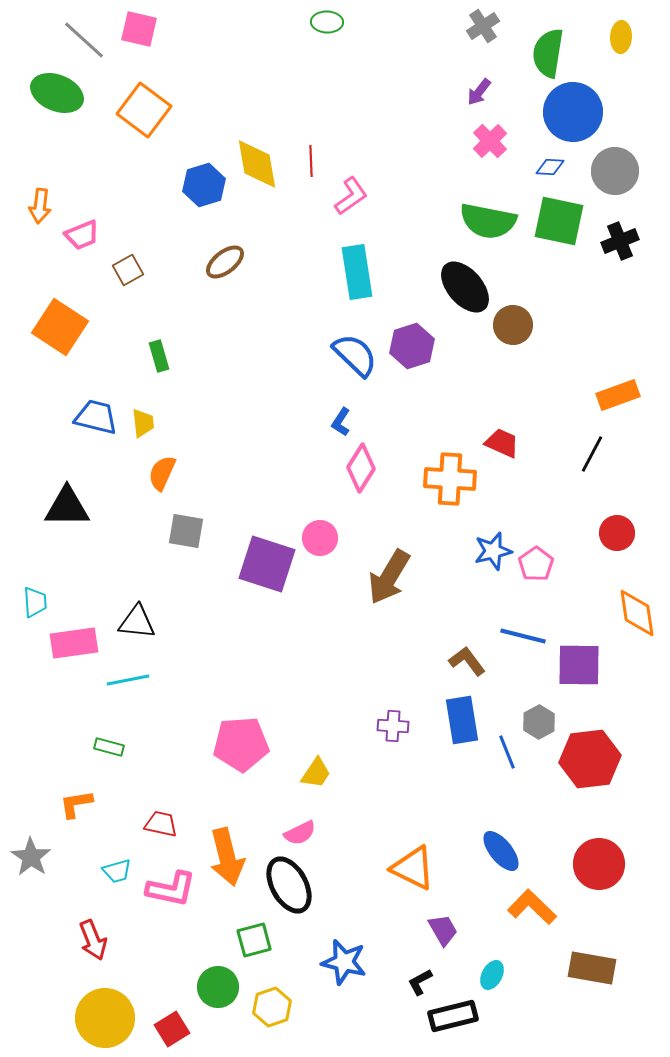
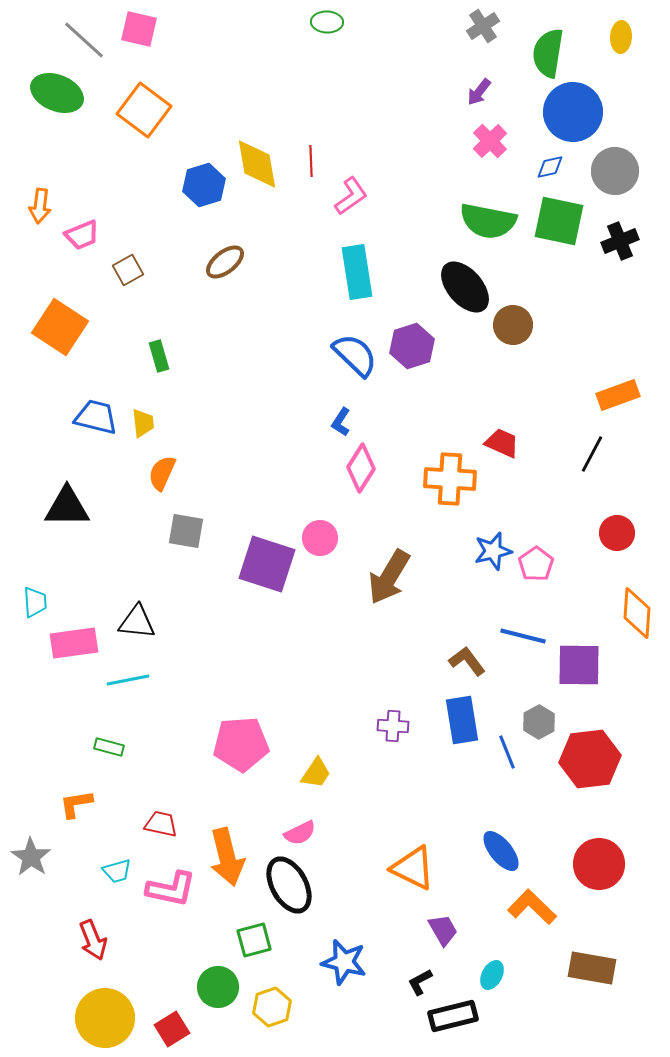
blue diamond at (550, 167): rotated 16 degrees counterclockwise
orange diamond at (637, 613): rotated 12 degrees clockwise
